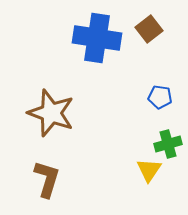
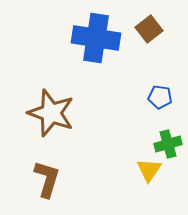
blue cross: moved 1 px left
